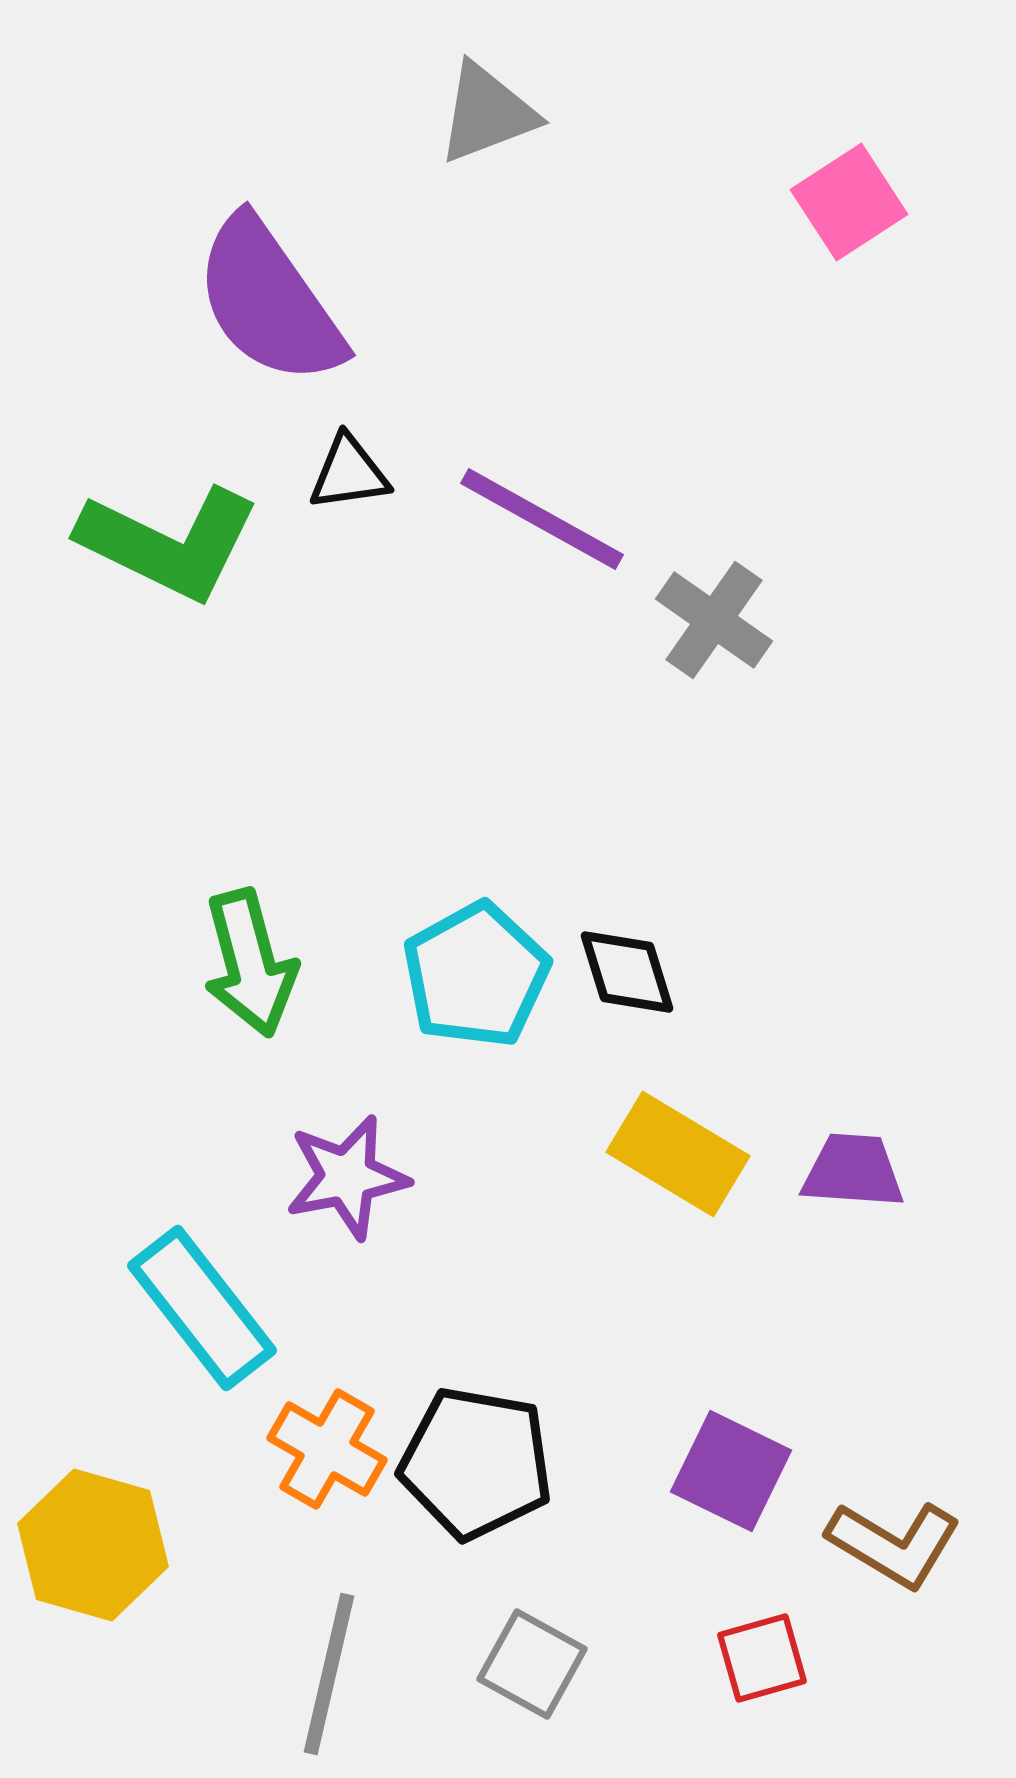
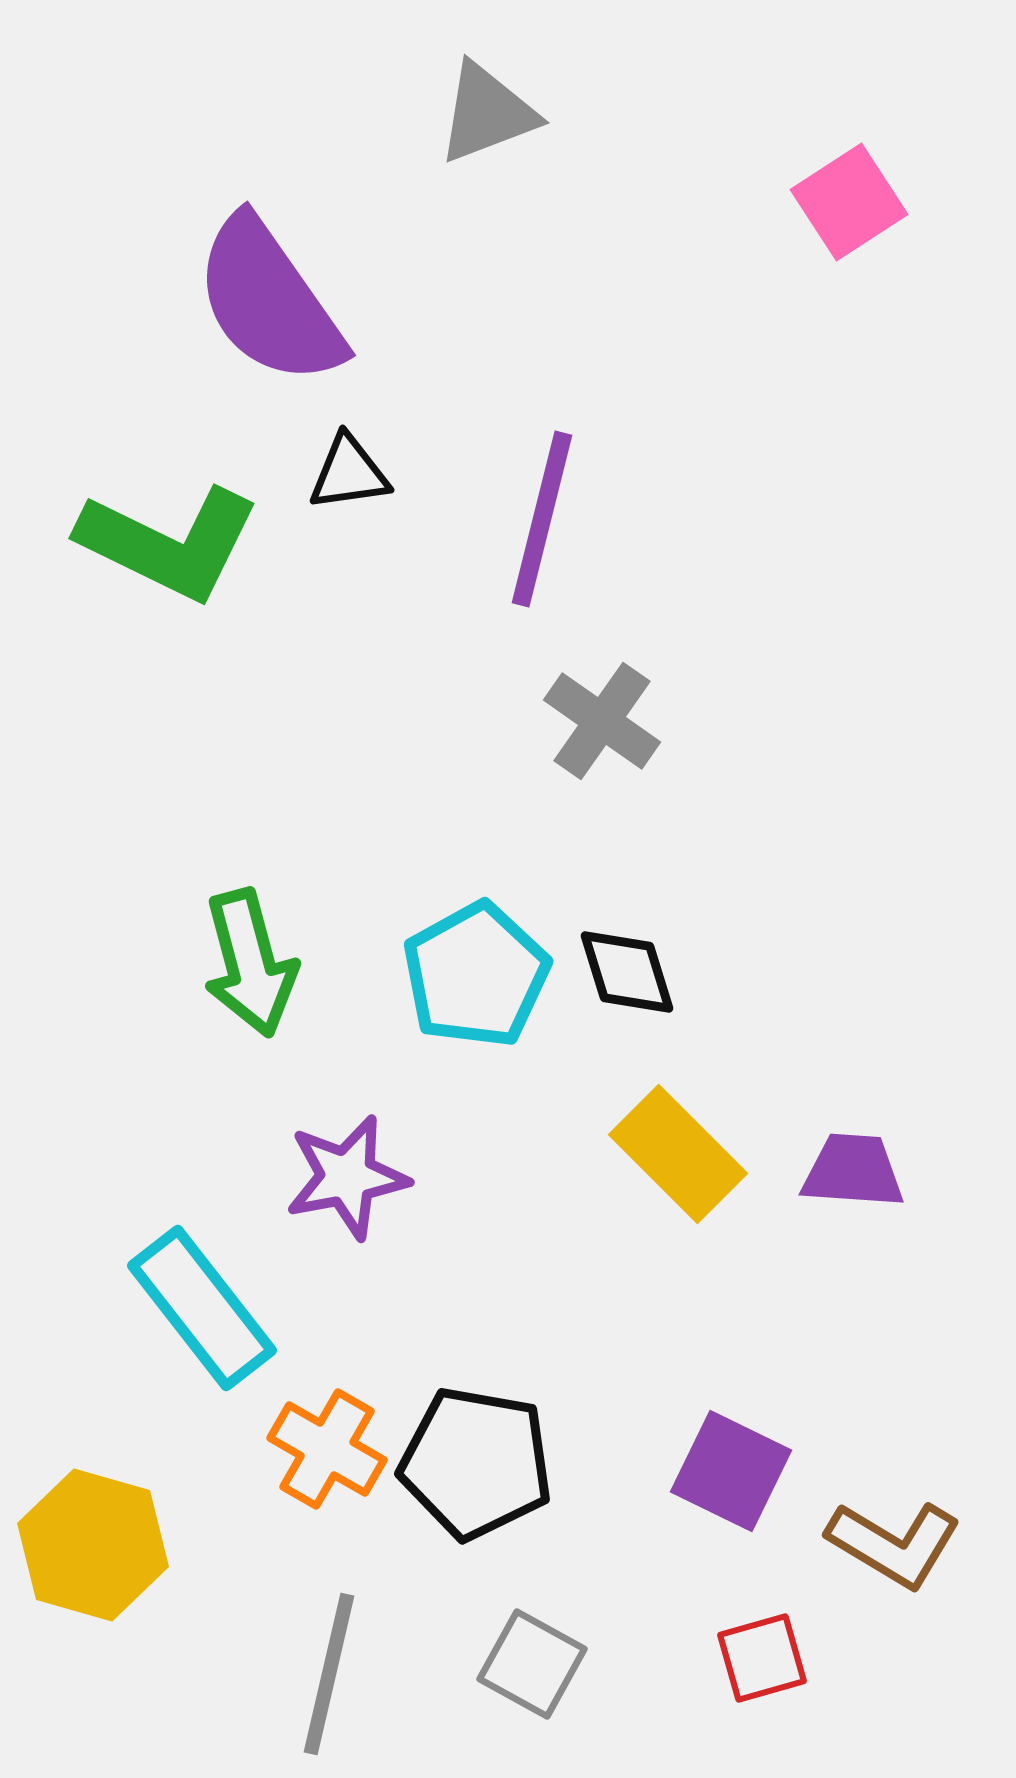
purple line: rotated 75 degrees clockwise
gray cross: moved 112 px left, 101 px down
yellow rectangle: rotated 14 degrees clockwise
